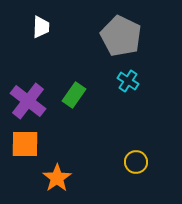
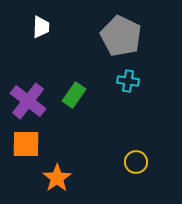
cyan cross: rotated 25 degrees counterclockwise
orange square: moved 1 px right
